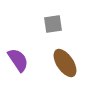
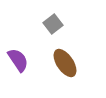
gray square: rotated 30 degrees counterclockwise
